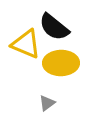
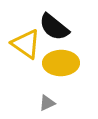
yellow triangle: rotated 12 degrees clockwise
gray triangle: rotated 12 degrees clockwise
